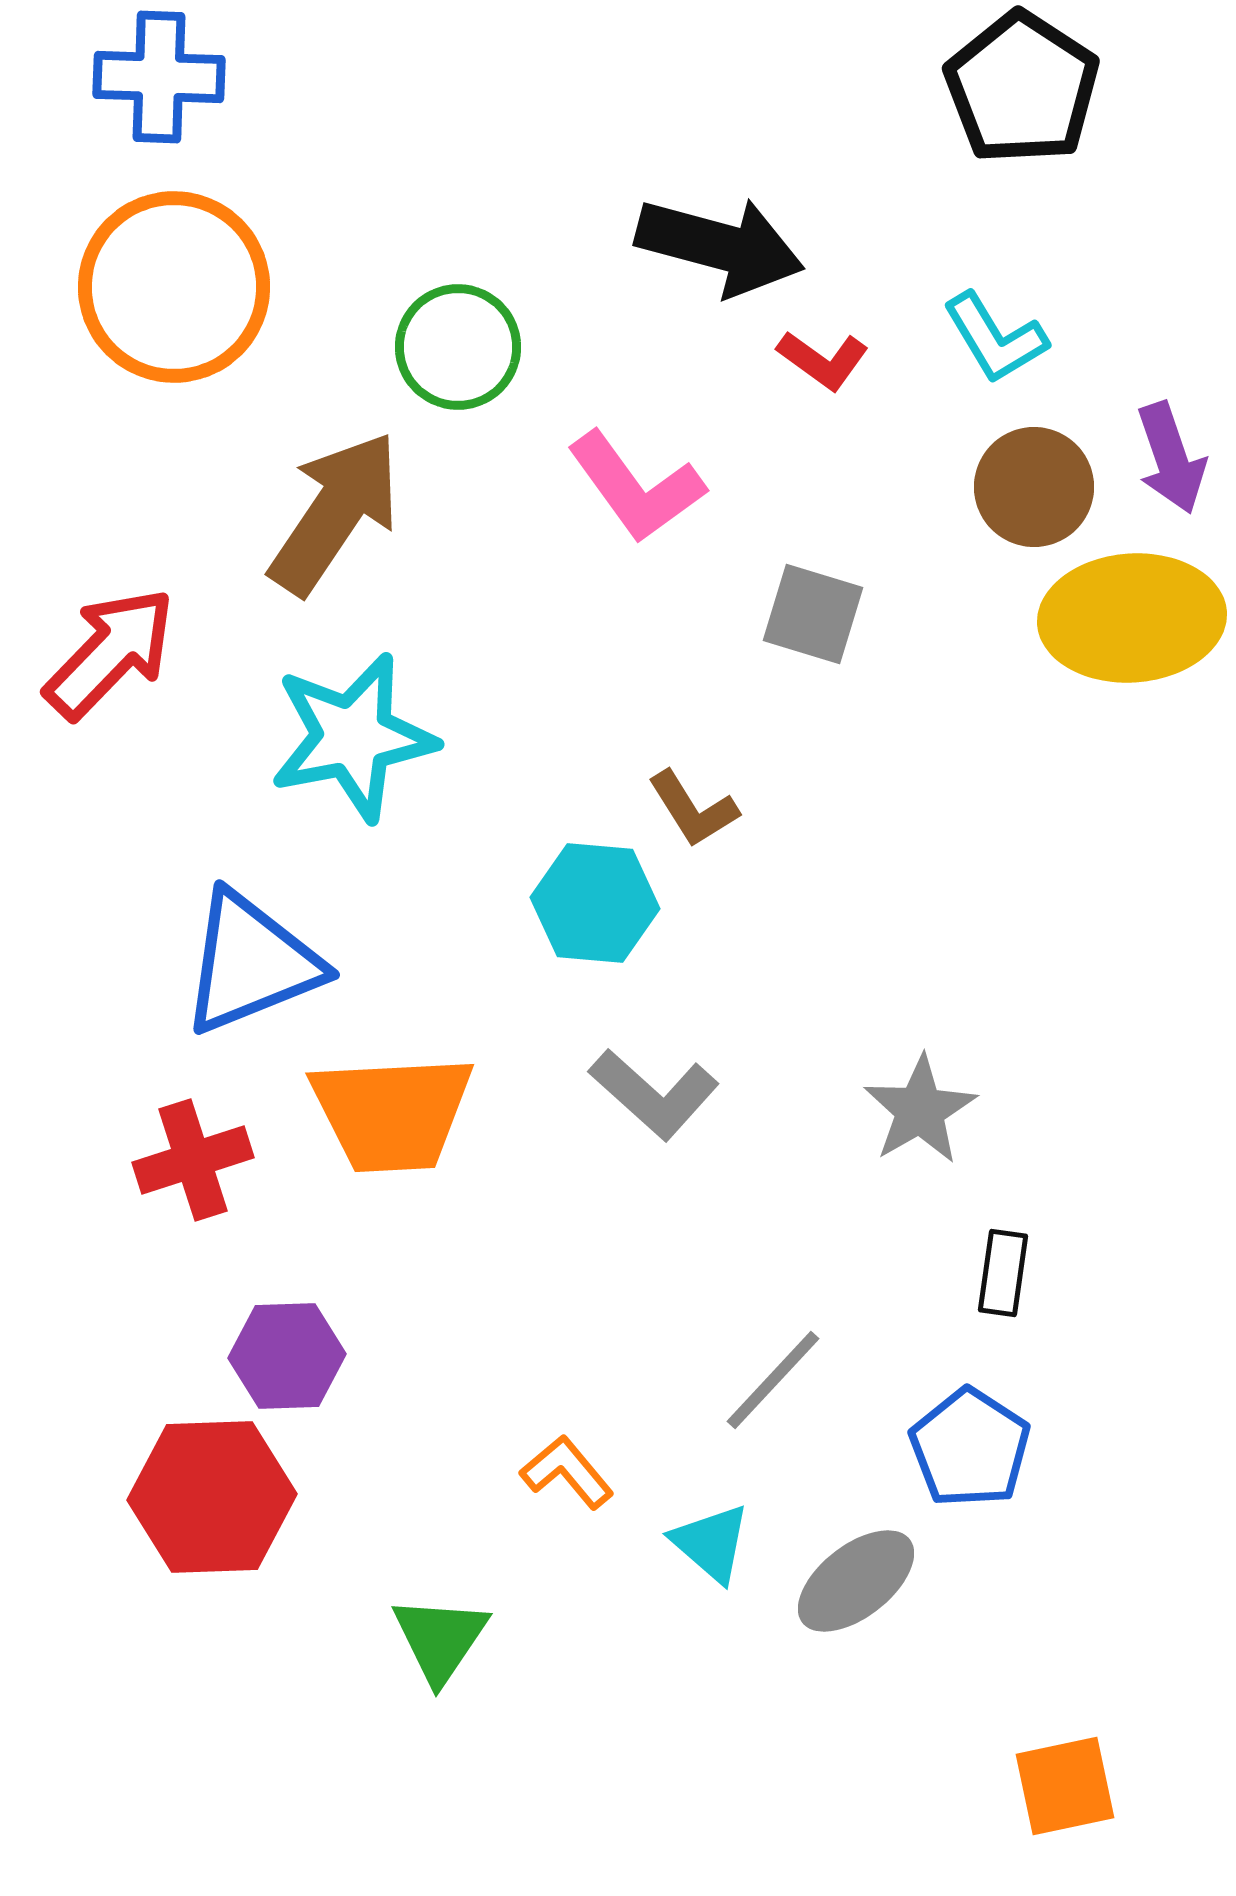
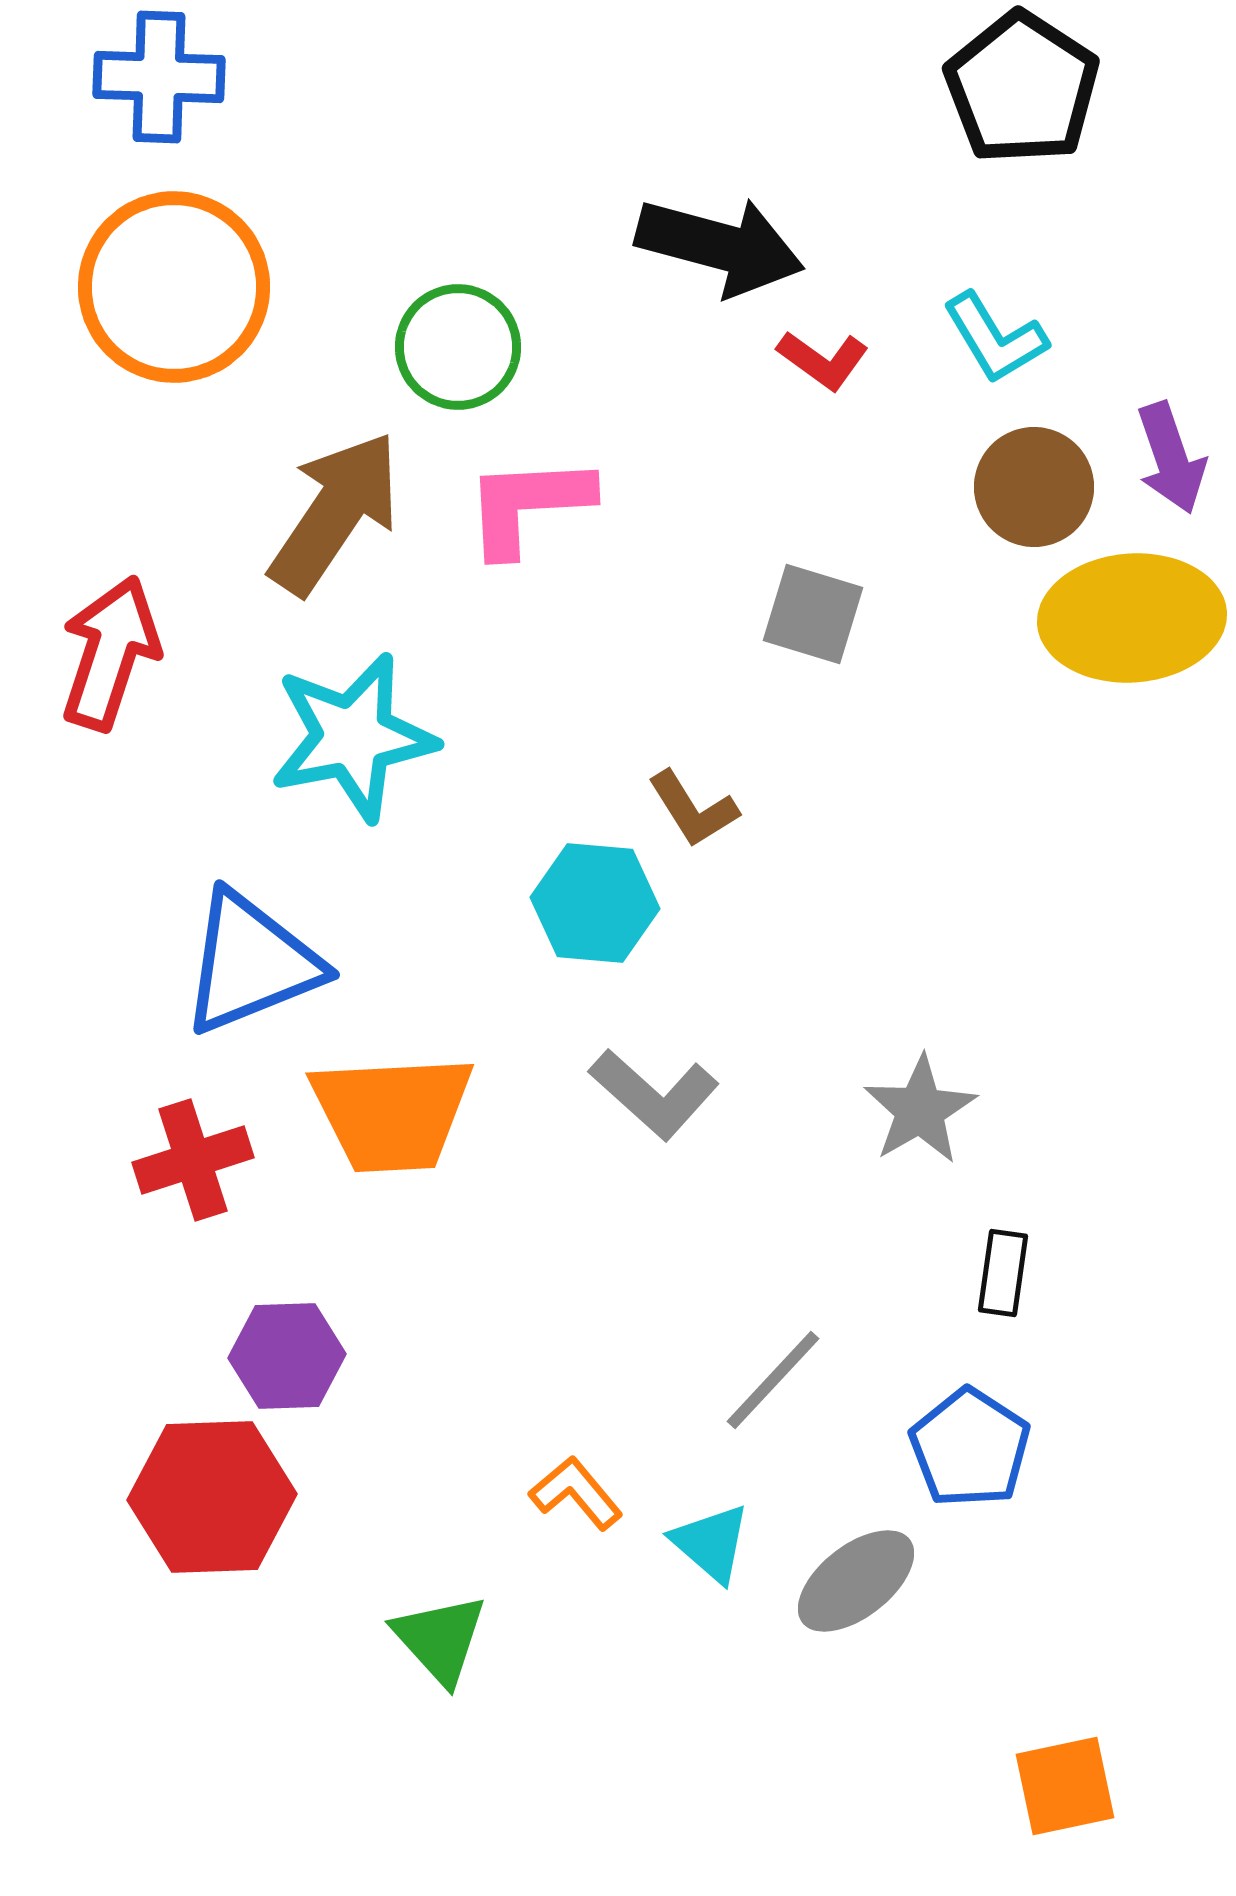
pink L-shape: moved 108 px left, 18 px down; rotated 123 degrees clockwise
red arrow: rotated 26 degrees counterclockwise
orange L-shape: moved 9 px right, 21 px down
green triangle: rotated 16 degrees counterclockwise
